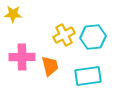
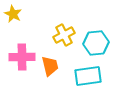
yellow star: rotated 24 degrees clockwise
cyan hexagon: moved 3 px right, 6 px down
